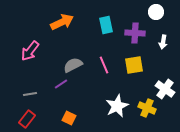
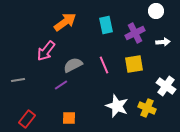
white circle: moved 1 px up
orange arrow: moved 3 px right; rotated 10 degrees counterclockwise
purple cross: rotated 30 degrees counterclockwise
white arrow: rotated 104 degrees counterclockwise
pink arrow: moved 16 px right
yellow square: moved 1 px up
purple line: moved 1 px down
white cross: moved 1 px right, 3 px up
gray line: moved 12 px left, 14 px up
white star: rotated 25 degrees counterclockwise
orange square: rotated 24 degrees counterclockwise
